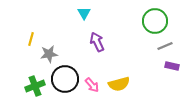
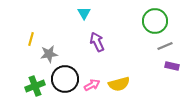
pink arrow: rotated 77 degrees counterclockwise
